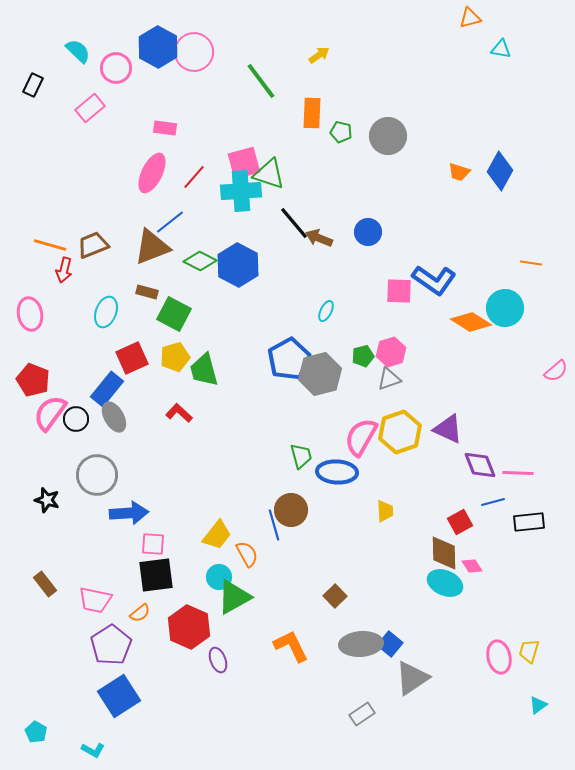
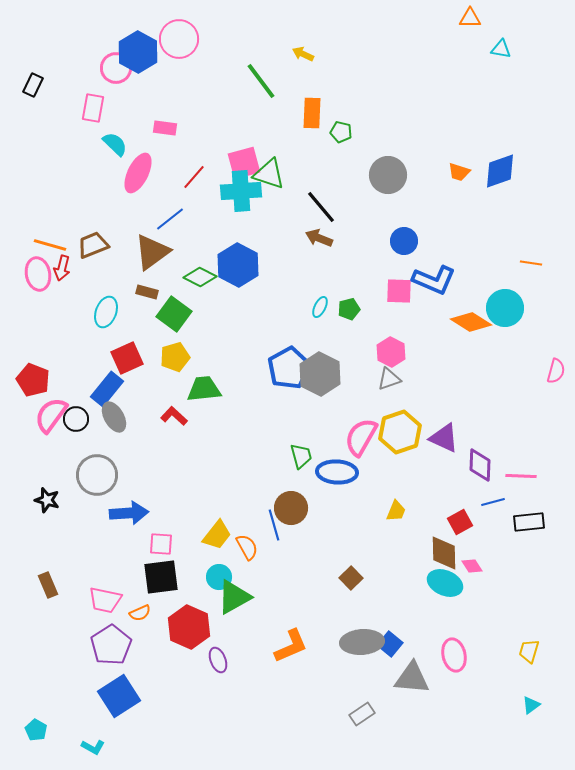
orange triangle at (470, 18): rotated 15 degrees clockwise
blue hexagon at (158, 47): moved 20 px left, 5 px down
cyan semicircle at (78, 51): moved 37 px right, 93 px down
pink circle at (194, 52): moved 15 px left, 13 px up
yellow arrow at (319, 55): moved 16 px left, 1 px up; rotated 120 degrees counterclockwise
pink rectangle at (90, 108): moved 3 px right; rotated 40 degrees counterclockwise
gray circle at (388, 136): moved 39 px down
blue diamond at (500, 171): rotated 42 degrees clockwise
pink ellipse at (152, 173): moved 14 px left
blue line at (170, 222): moved 3 px up
black line at (294, 223): moved 27 px right, 16 px up
blue circle at (368, 232): moved 36 px right, 9 px down
brown triangle at (152, 247): moved 5 px down; rotated 15 degrees counterclockwise
green diamond at (200, 261): moved 16 px down
red arrow at (64, 270): moved 2 px left, 2 px up
blue L-shape at (434, 280): rotated 12 degrees counterclockwise
cyan ellipse at (326, 311): moved 6 px left, 4 px up
pink ellipse at (30, 314): moved 8 px right, 40 px up
green square at (174, 314): rotated 8 degrees clockwise
pink hexagon at (391, 352): rotated 16 degrees counterclockwise
green pentagon at (363, 356): moved 14 px left, 47 px up
red square at (132, 358): moved 5 px left
blue pentagon at (289, 359): moved 9 px down
green trapezoid at (204, 370): moved 19 px down; rotated 99 degrees clockwise
pink semicircle at (556, 371): rotated 35 degrees counterclockwise
gray hexagon at (320, 374): rotated 18 degrees counterclockwise
pink semicircle at (50, 413): moved 1 px right, 2 px down
red L-shape at (179, 413): moved 5 px left, 3 px down
purple triangle at (448, 429): moved 4 px left, 9 px down
purple diamond at (480, 465): rotated 24 degrees clockwise
pink line at (518, 473): moved 3 px right, 3 px down
brown circle at (291, 510): moved 2 px up
yellow trapezoid at (385, 511): moved 11 px right; rotated 25 degrees clockwise
pink square at (153, 544): moved 8 px right
orange semicircle at (247, 554): moved 7 px up
black square at (156, 575): moved 5 px right, 2 px down
brown rectangle at (45, 584): moved 3 px right, 1 px down; rotated 15 degrees clockwise
brown square at (335, 596): moved 16 px right, 18 px up
pink trapezoid at (95, 600): moved 10 px right
orange semicircle at (140, 613): rotated 15 degrees clockwise
gray ellipse at (361, 644): moved 1 px right, 2 px up
orange L-shape at (291, 646): rotated 93 degrees clockwise
pink ellipse at (499, 657): moved 45 px left, 2 px up
gray triangle at (412, 678): rotated 39 degrees clockwise
cyan triangle at (538, 705): moved 7 px left
cyan pentagon at (36, 732): moved 2 px up
cyan L-shape at (93, 750): moved 3 px up
